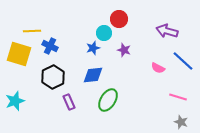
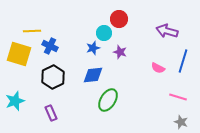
purple star: moved 4 px left, 2 px down
blue line: rotated 65 degrees clockwise
purple rectangle: moved 18 px left, 11 px down
